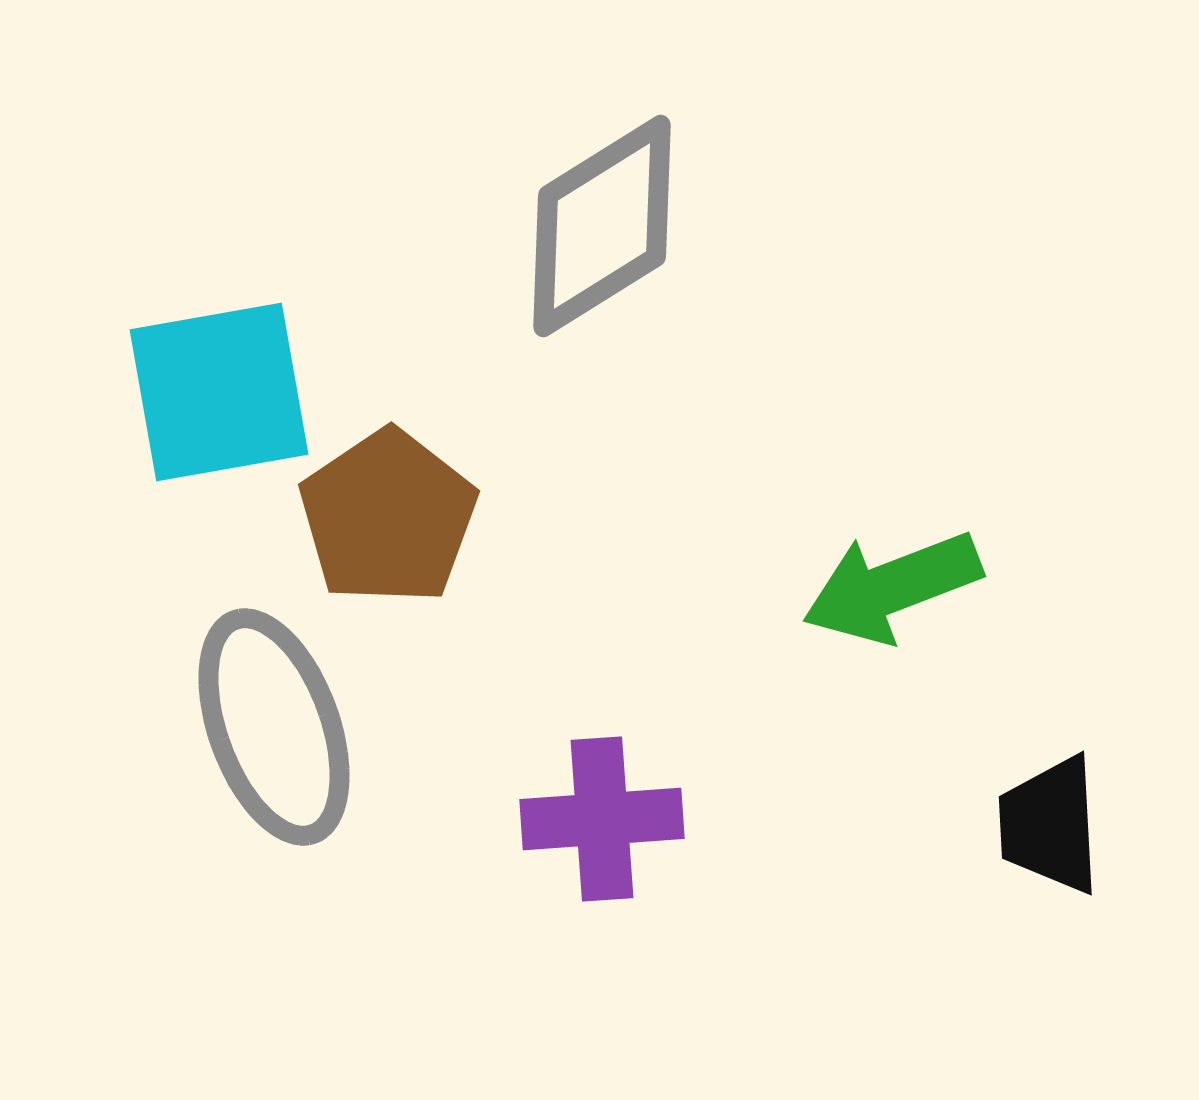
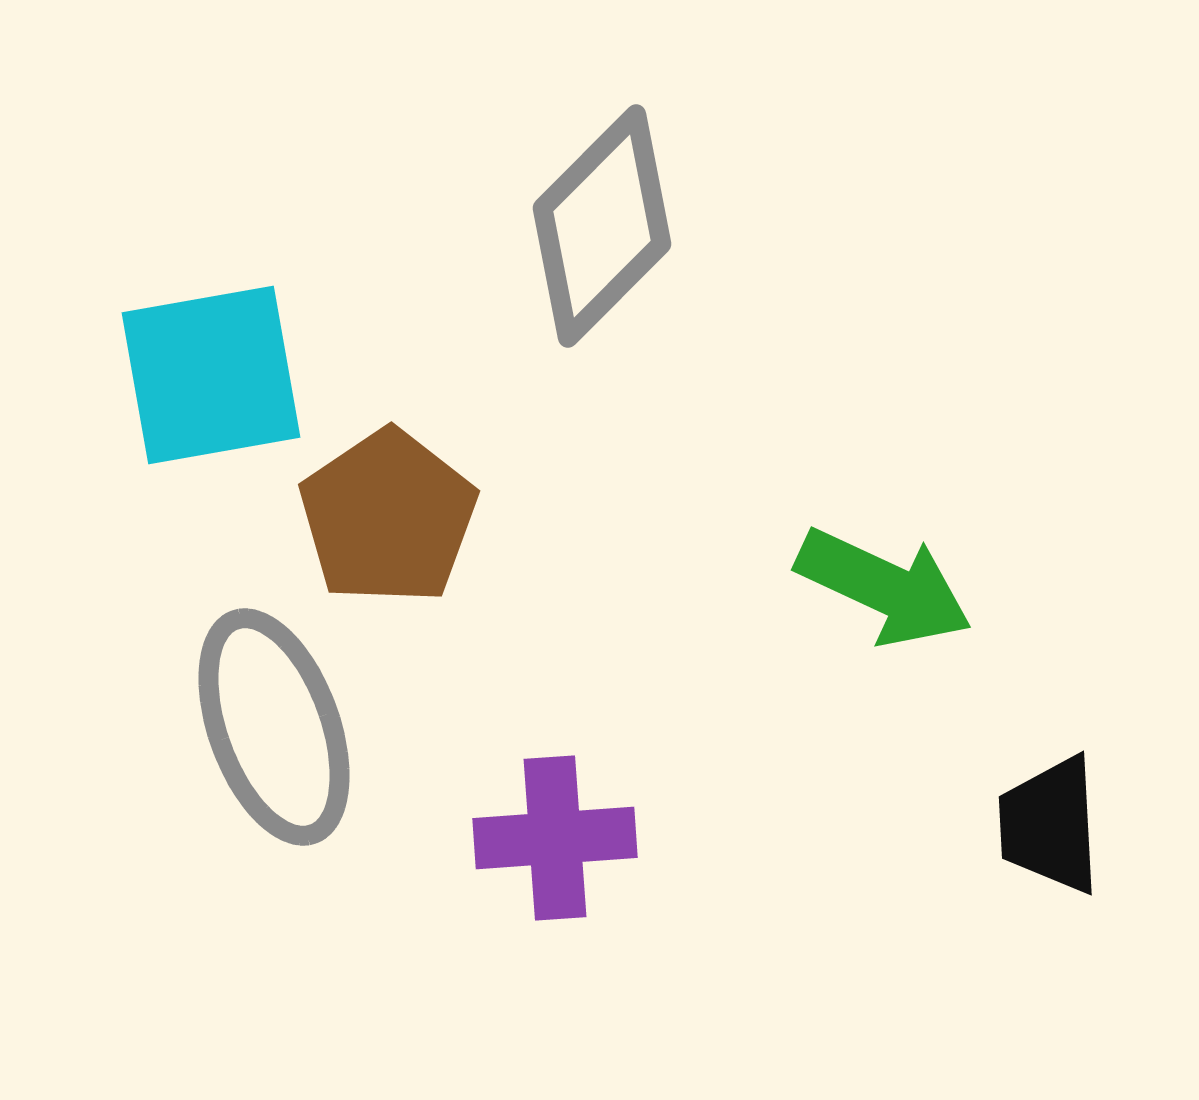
gray diamond: rotated 13 degrees counterclockwise
cyan square: moved 8 px left, 17 px up
green arrow: moved 8 px left; rotated 134 degrees counterclockwise
purple cross: moved 47 px left, 19 px down
